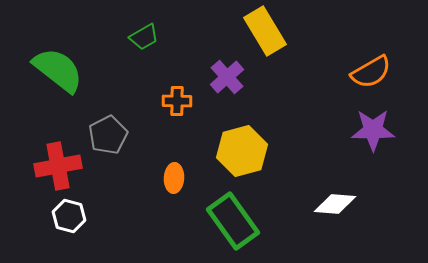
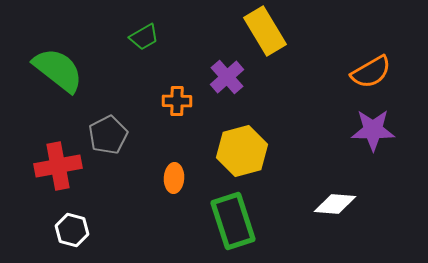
white hexagon: moved 3 px right, 14 px down
green rectangle: rotated 18 degrees clockwise
